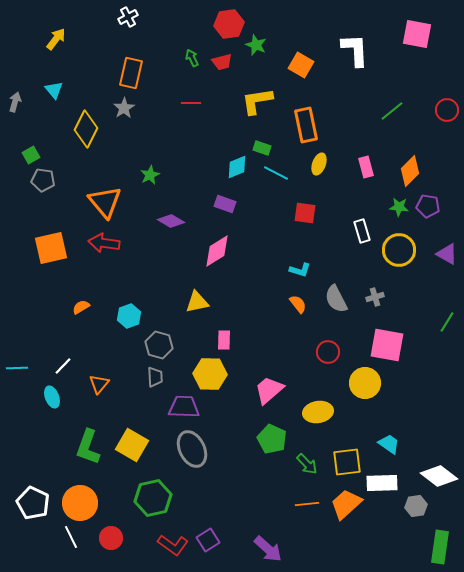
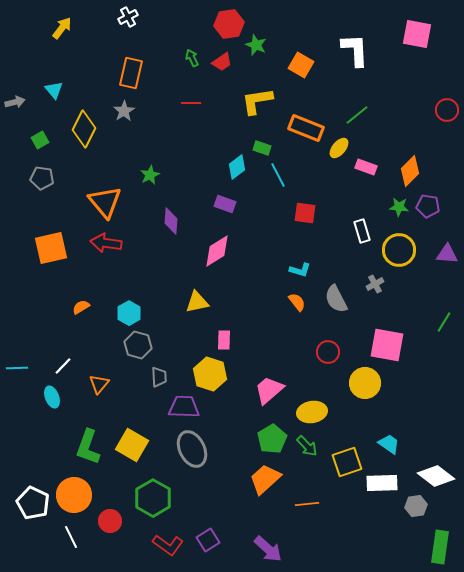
yellow arrow at (56, 39): moved 6 px right, 11 px up
red trapezoid at (222, 62): rotated 20 degrees counterclockwise
gray arrow at (15, 102): rotated 60 degrees clockwise
gray star at (124, 108): moved 3 px down
green line at (392, 111): moved 35 px left, 4 px down
orange rectangle at (306, 125): moved 3 px down; rotated 56 degrees counterclockwise
yellow diamond at (86, 129): moved 2 px left
green square at (31, 155): moved 9 px right, 15 px up
yellow ellipse at (319, 164): moved 20 px right, 16 px up; rotated 20 degrees clockwise
cyan diamond at (237, 167): rotated 15 degrees counterclockwise
pink rectangle at (366, 167): rotated 55 degrees counterclockwise
cyan line at (276, 173): moved 2 px right, 2 px down; rotated 35 degrees clockwise
gray pentagon at (43, 180): moved 1 px left, 2 px up
purple diamond at (171, 221): rotated 64 degrees clockwise
red arrow at (104, 243): moved 2 px right
purple triangle at (447, 254): rotated 25 degrees counterclockwise
gray cross at (375, 297): moved 13 px up; rotated 12 degrees counterclockwise
orange semicircle at (298, 304): moved 1 px left, 2 px up
cyan hexagon at (129, 316): moved 3 px up; rotated 10 degrees counterclockwise
green line at (447, 322): moved 3 px left
gray hexagon at (159, 345): moved 21 px left
yellow hexagon at (210, 374): rotated 16 degrees clockwise
gray trapezoid at (155, 377): moved 4 px right
yellow ellipse at (318, 412): moved 6 px left
green pentagon at (272, 439): rotated 16 degrees clockwise
yellow square at (347, 462): rotated 12 degrees counterclockwise
green arrow at (307, 464): moved 18 px up
white diamond at (439, 476): moved 3 px left
green hexagon at (153, 498): rotated 18 degrees counterclockwise
orange circle at (80, 503): moved 6 px left, 8 px up
orange trapezoid at (346, 504): moved 81 px left, 25 px up
red circle at (111, 538): moved 1 px left, 17 px up
red L-shape at (173, 545): moved 5 px left
